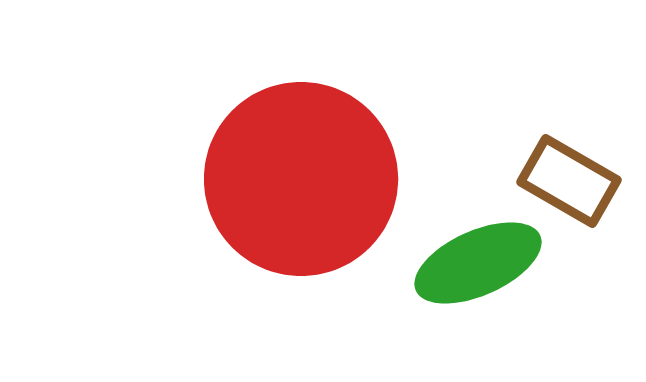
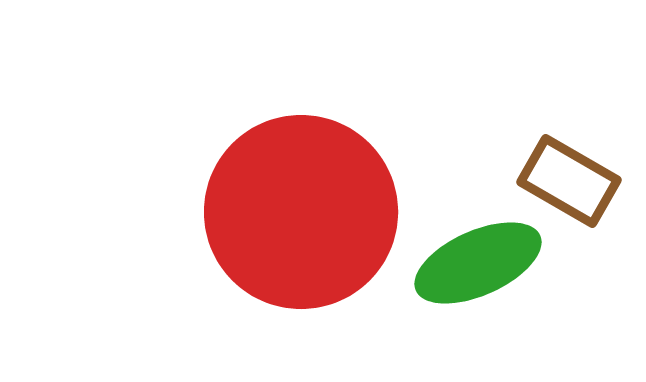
red circle: moved 33 px down
